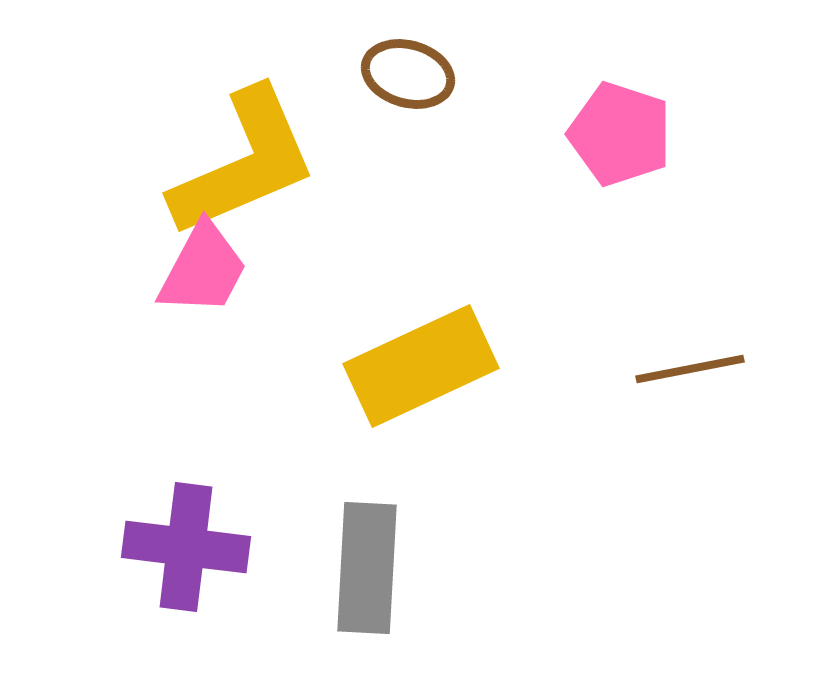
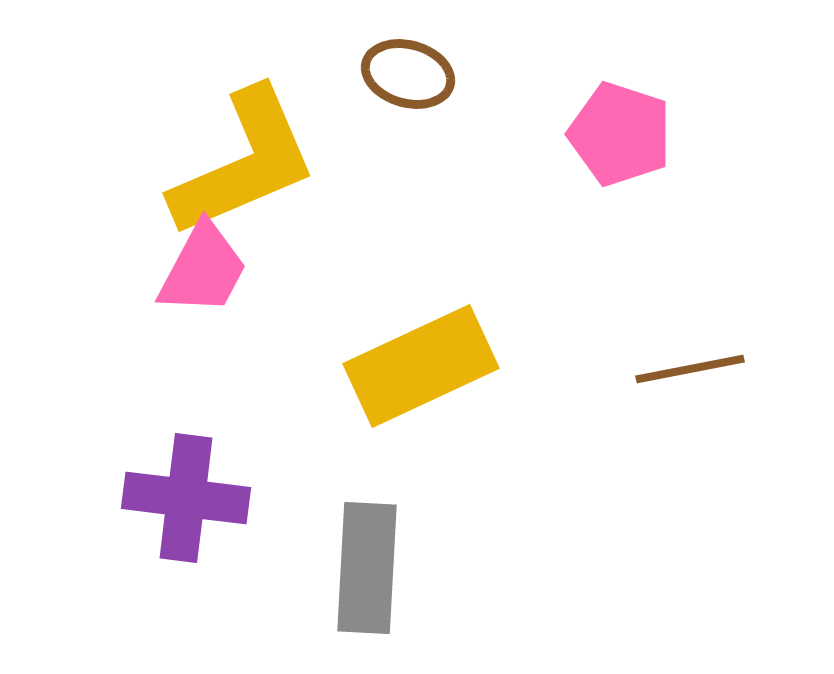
purple cross: moved 49 px up
